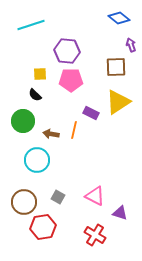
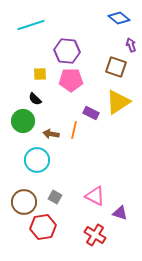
brown square: rotated 20 degrees clockwise
black semicircle: moved 4 px down
gray square: moved 3 px left
